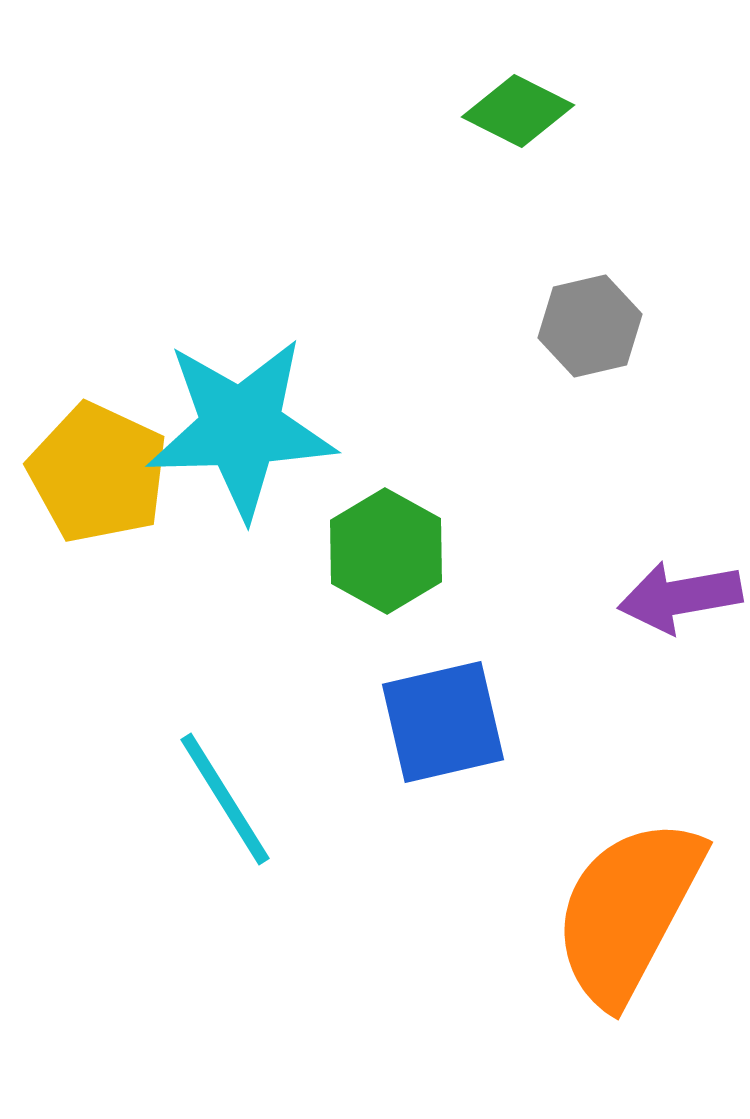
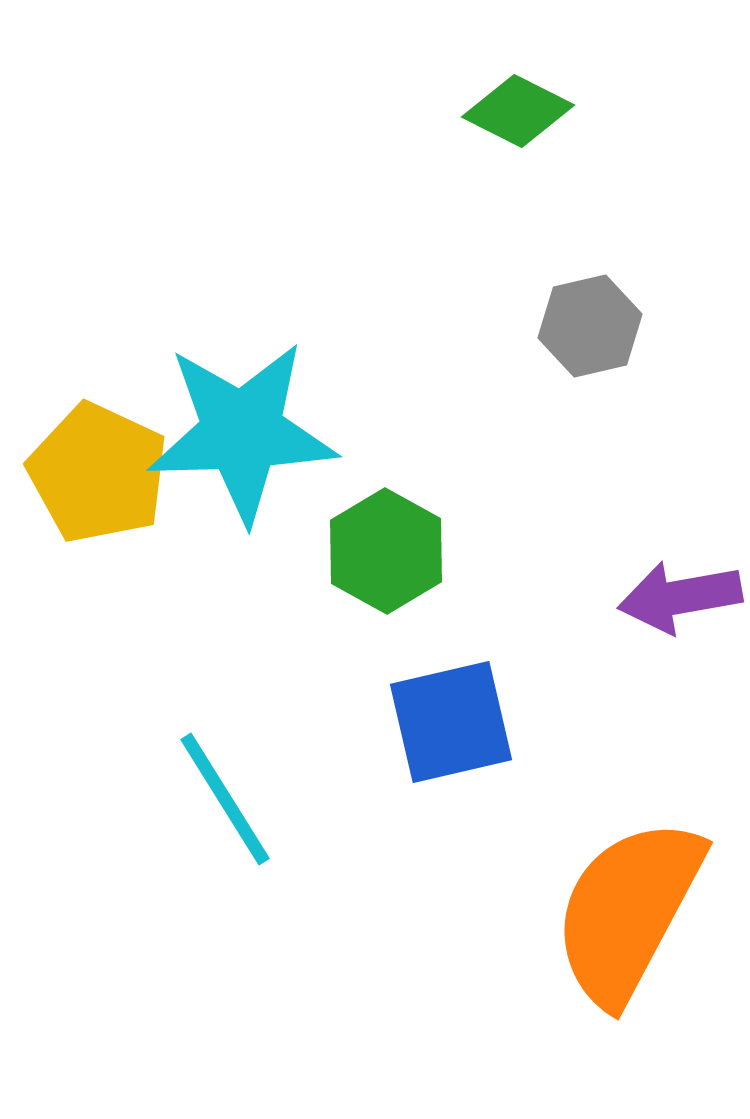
cyan star: moved 1 px right, 4 px down
blue square: moved 8 px right
